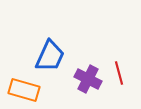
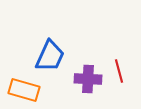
red line: moved 2 px up
purple cross: rotated 24 degrees counterclockwise
